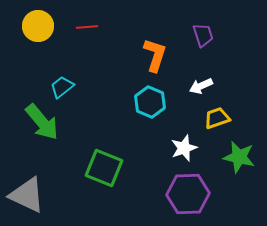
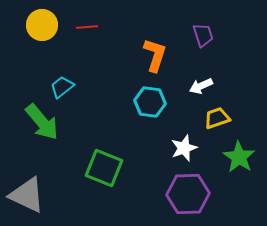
yellow circle: moved 4 px right, 1 px up
cyan hexagon: rotated 16 degrees counterclockwise
green star: rotated 20 degrees clockwise
